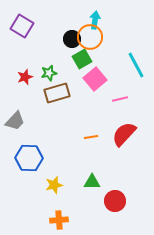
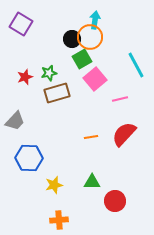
purple square: moved 1 px left, 2 px up
